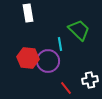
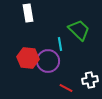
red line: rotated 24 degrees counterclockwise
